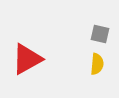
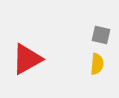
gray square: moved 1 px right, 1 px down
